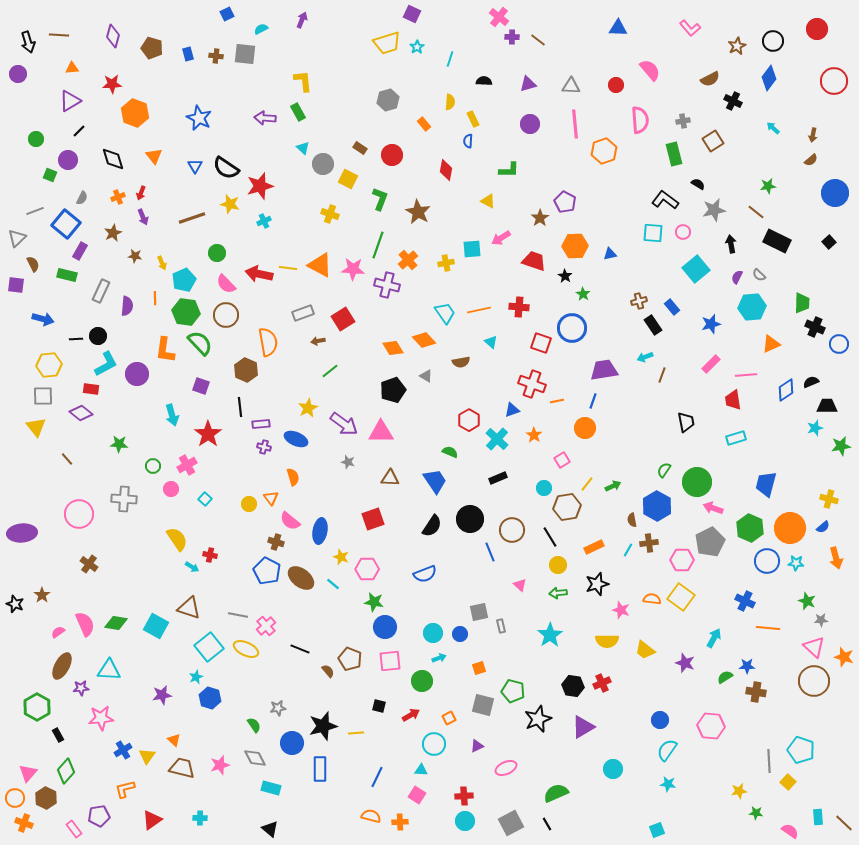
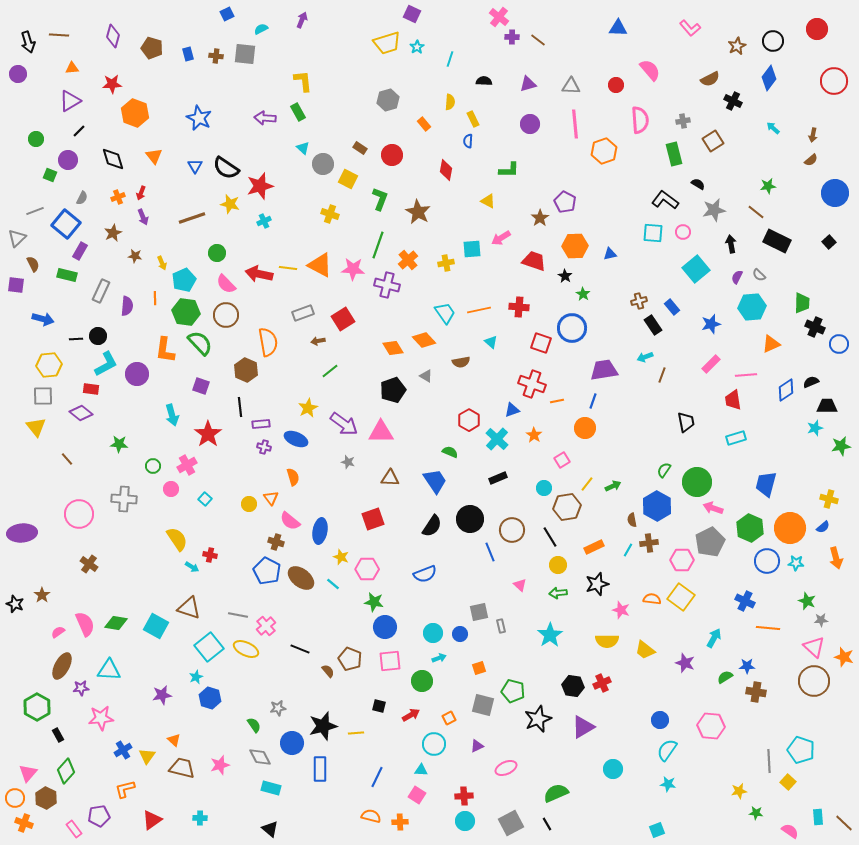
gray diamond at (255, 758): moved 5 px right, 1 px up
